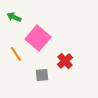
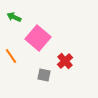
orange line: moved 5 px left, 2 px down
gray square: moved 2 px right; rotated 16 degrees clockwise
